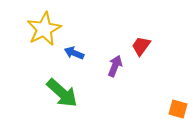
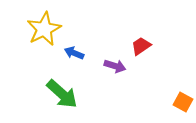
red trapezoid: rotated 20 degrees clockwise
purple arrow: rotated 85 degrees clockwise
green arrow: moved 1 px down
orange square: moved 5 px right, 7 px up; rotated 12 degrees clockwise
